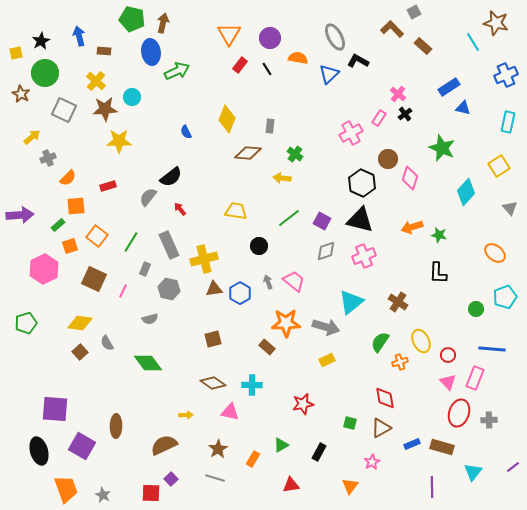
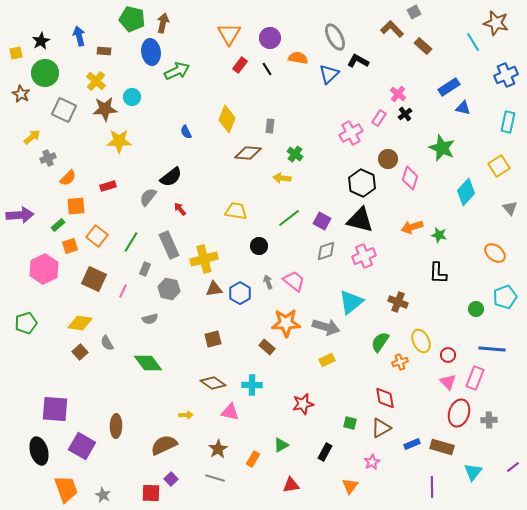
brown cross at (398, 302): rotated 12 degrees counterclockwise
black rectangle at (319, 452): moved 6 px right
